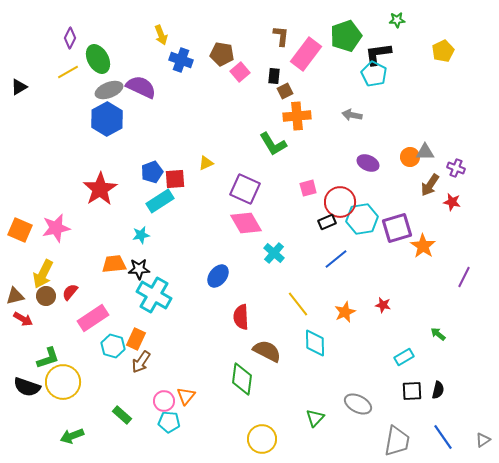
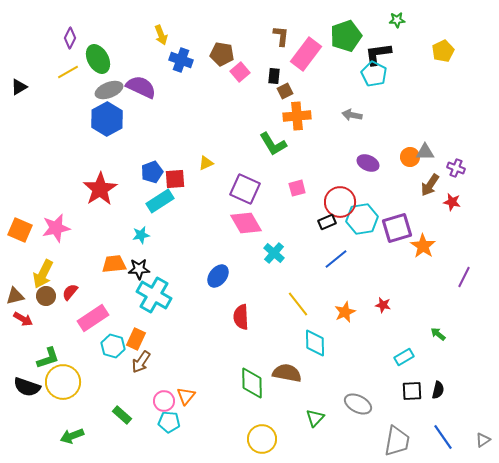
pink square at (308, 188): moved 11 px left
brown semicircle at (267, 351): moved 20 px right, 22 px down; rotated 16 degrees counterclockwise
green diamond at (242, 379): moved 10 px right, 4 px down; rotated 8 degrees counterclockwise
